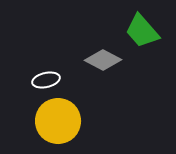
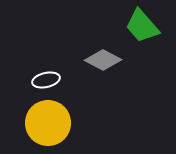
green trapezoid: moved 5 px up
yellow circle: moved 10 px left, 2 px down
